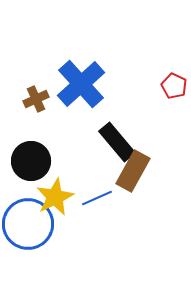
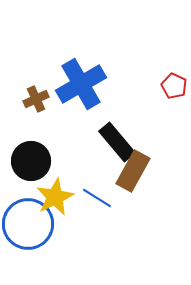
blue cross: rotated 12 degrees clockwise
blue line: rotated 56 degrees clockwise
